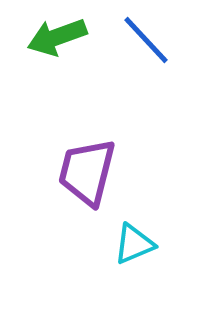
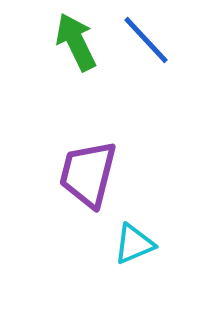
green arrow: moved 19 px right, 5 px down; rotated 84 degrees clockwise
purple trapezoid: moved 1 px right, 2 px down
